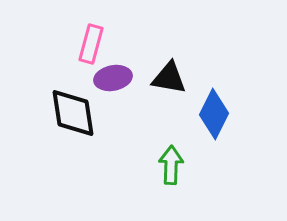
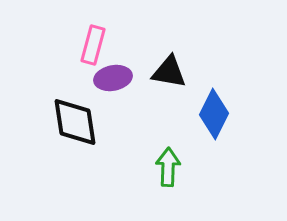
pink rectangle: moved 2 px right, 1 px down
black triangle: moved 6 px up
black diamond: moved 2 px right, 9 px down
green arrow: moved 3 px left, 2 px down
